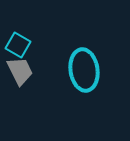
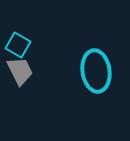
cyan ellipse: moved 12 px right, 1 px down
